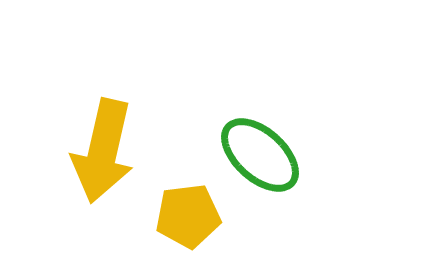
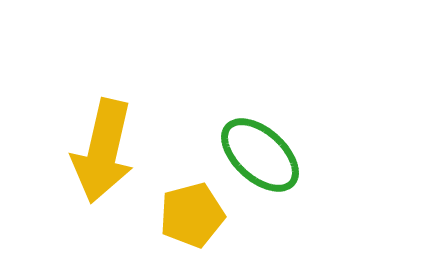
yellow pentagon: moved 4 px right, 1 px up; rotated 8 degrees counterclockwise
